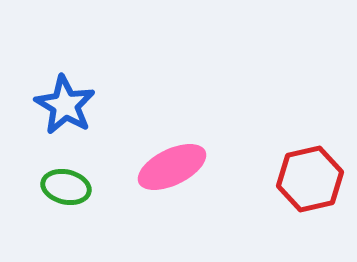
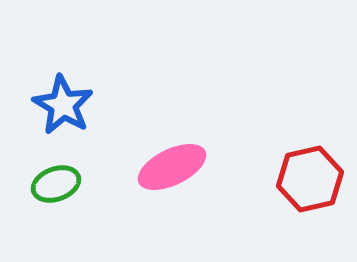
blue star: moved 2 px left
green ellipse: moved 10 px left, 3 px up; rotated 33 degrees counterclockwise
